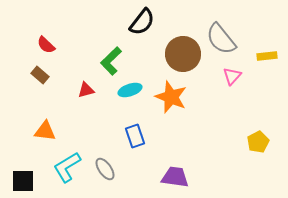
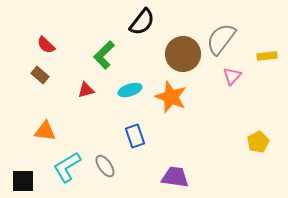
gray semicircle: rotated 76 degrees clockwise
green L-shape: moved 7 px left, 6 px up
gray ellipse: moved 3 px up
